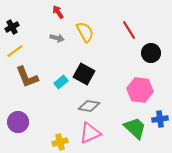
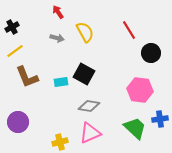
cyan rectangle: rotated 32 degrees clockwise
